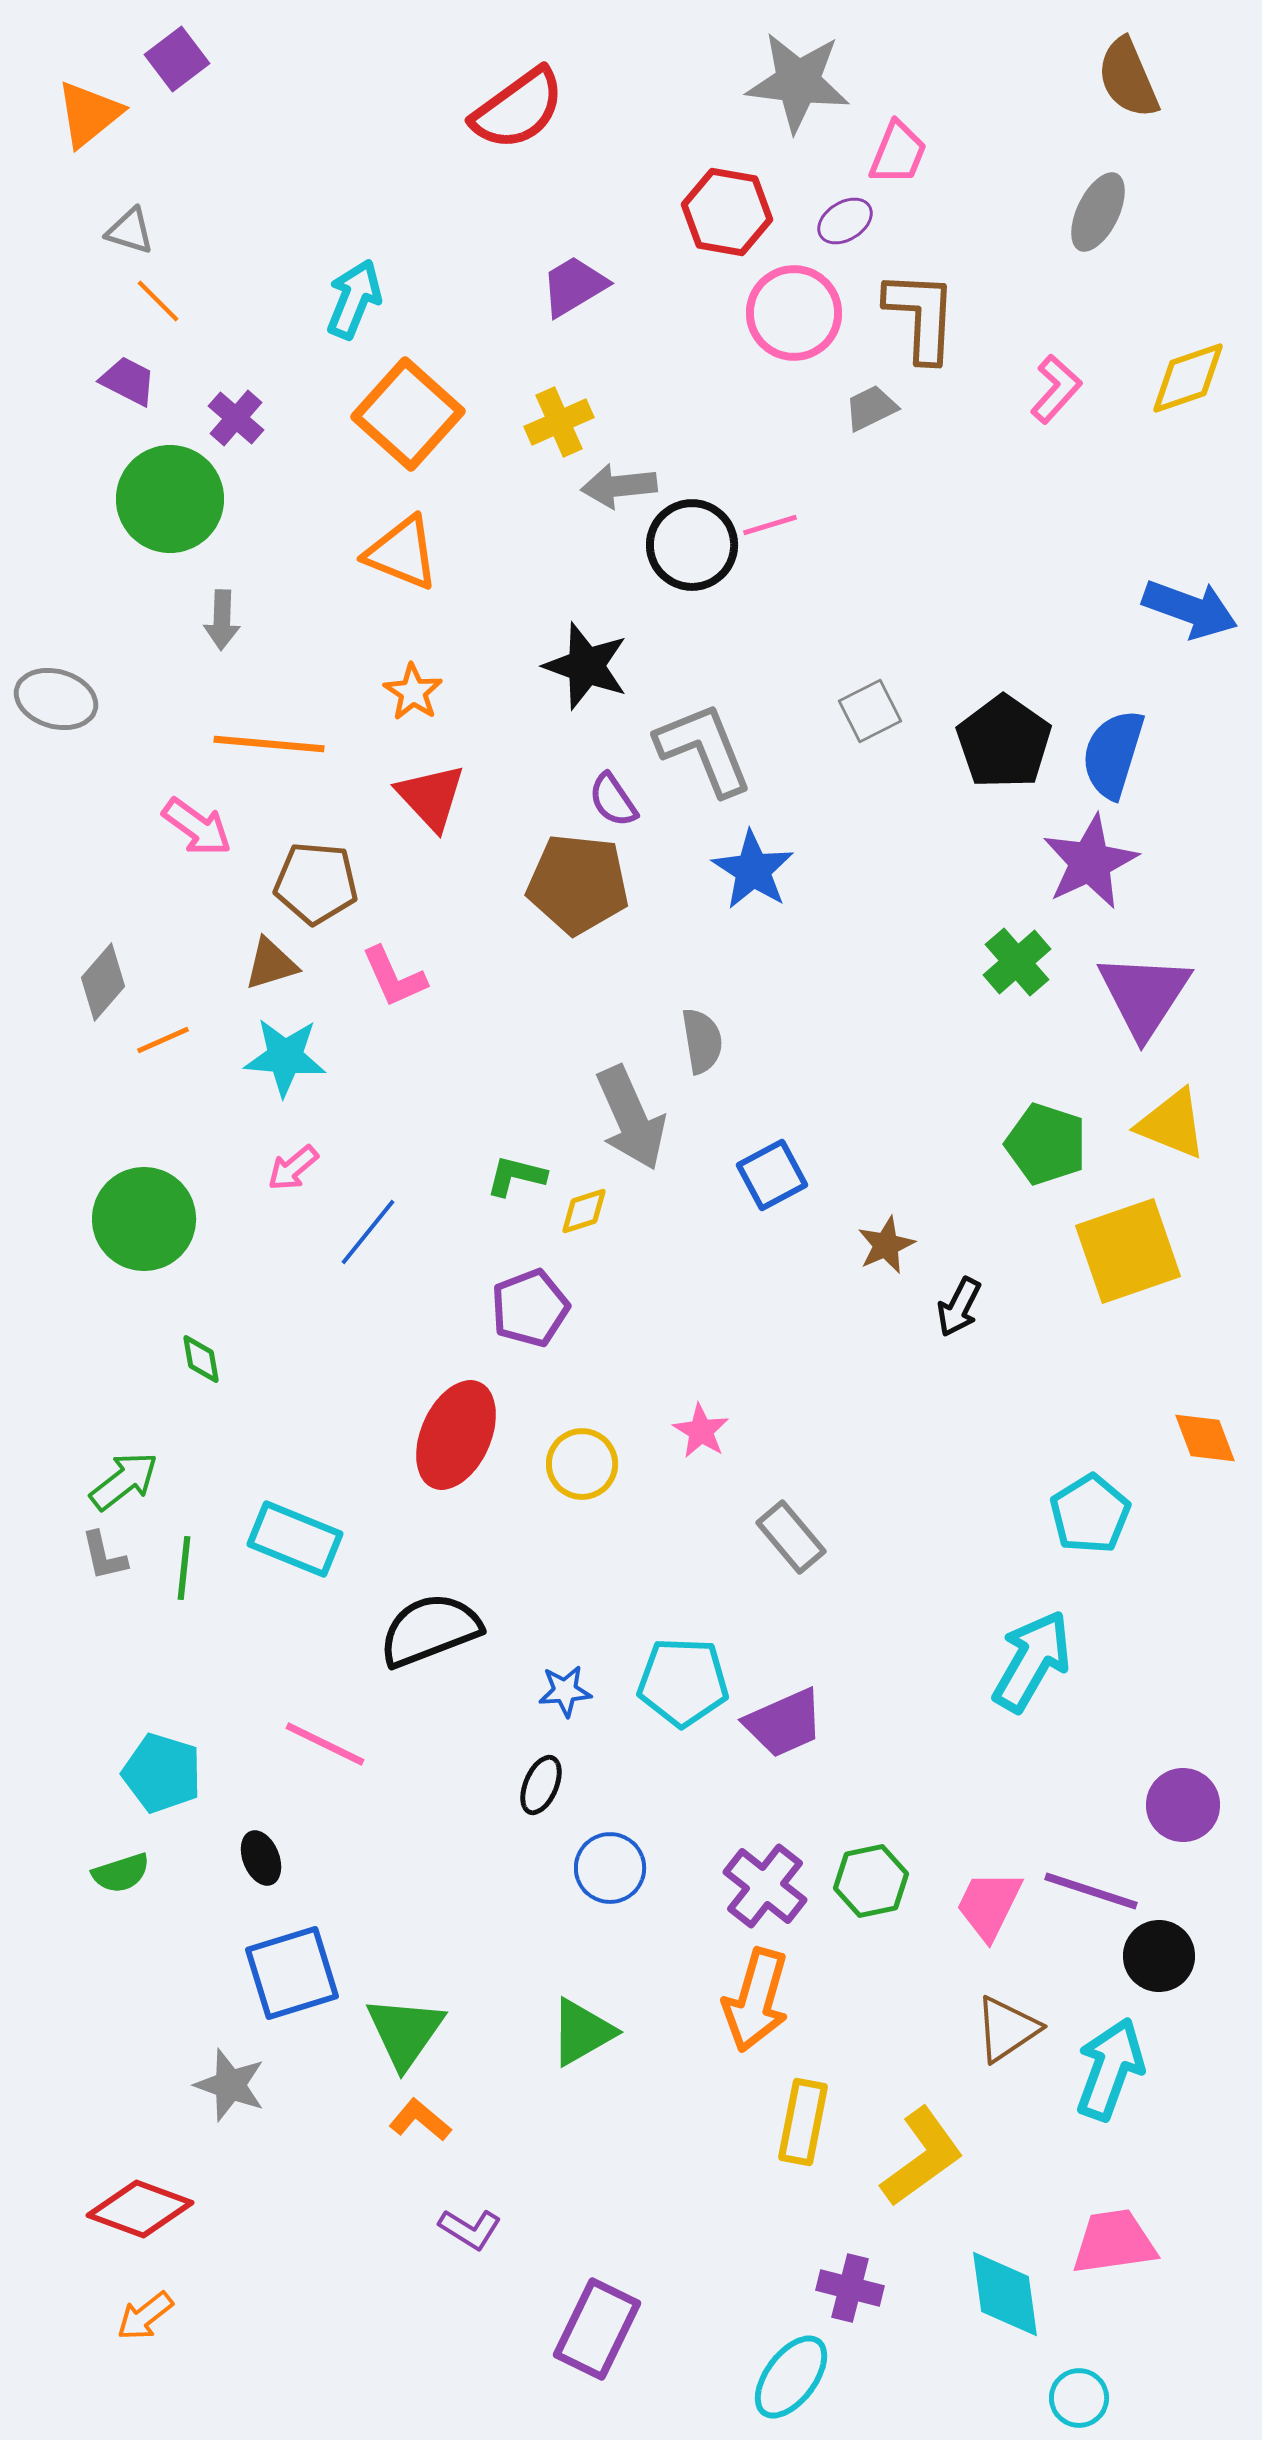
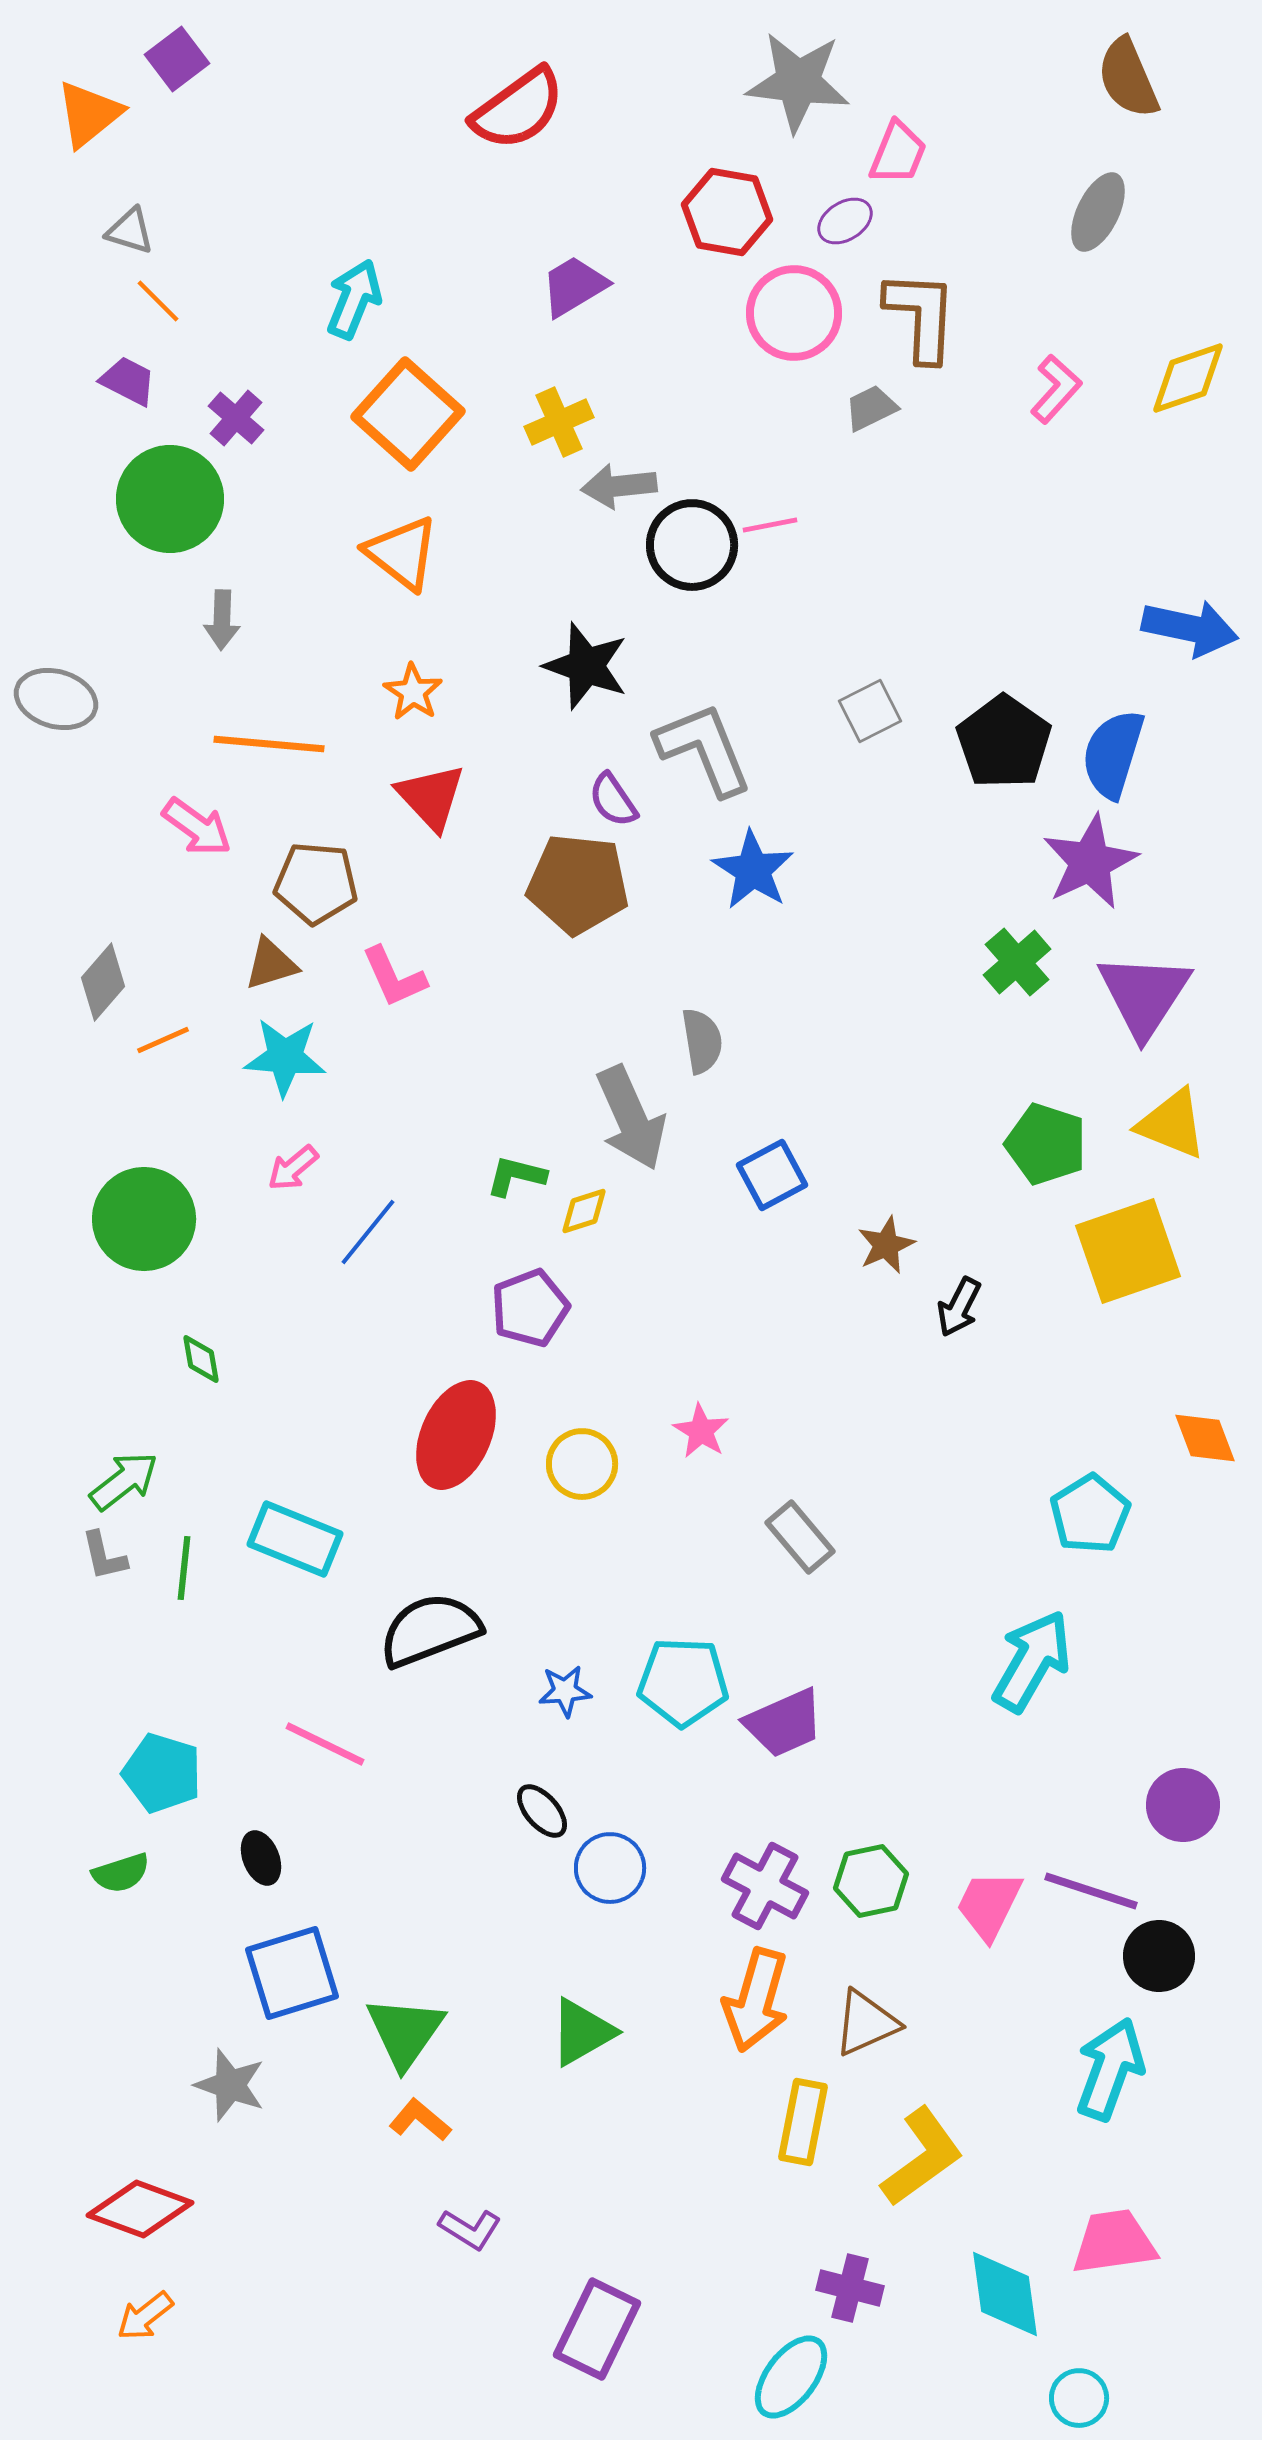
pink line at (770, 525): rotated 6 degrees clockwise
orange triangle at (402, 553): rotated 16 degrees clockwise
blue arrow at (1190, 609): moved 19 px down; rotated 8 degrees counterclockwise
gray rectangle at (791, 1537): moved 9 px right
black ellipse at (541, 1785): moved 1 px right, 26 px down; rotated 64 degrees counterclockwise
purple cross at (765, 1886): rotated 10 degrees counterclockwise
brown triangle at (1007, 2029): moved 141 px left, 6 px up; rotated 10 degrees clockwise
